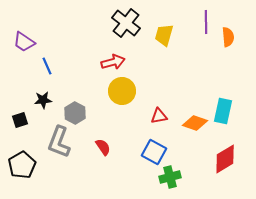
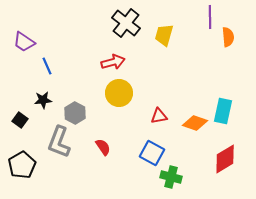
purple line: moved 4 px right, 5 px up
yellow circle: moved 3 px left, 2 px down
black square: rotated 35 degrees counterclockwise
blue square: moved 2 px left, 1 px down
green cross: moved 1 px right; rotated 30 degrees clockwise
